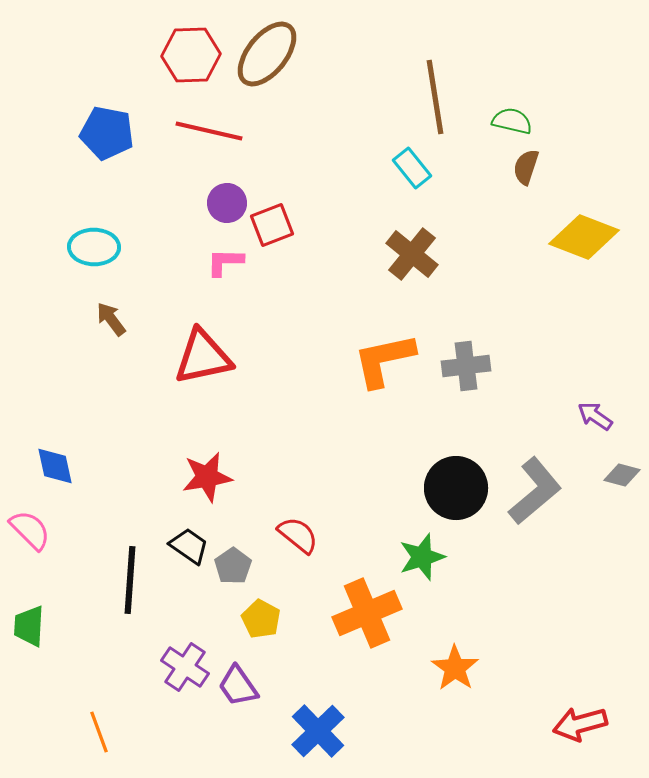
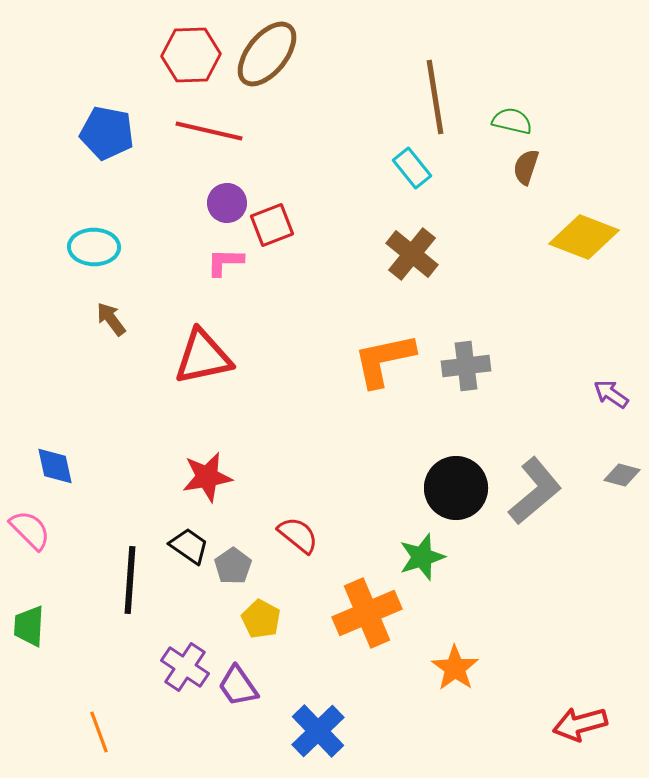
purple arrow: moved 16 px right, 22 px up
